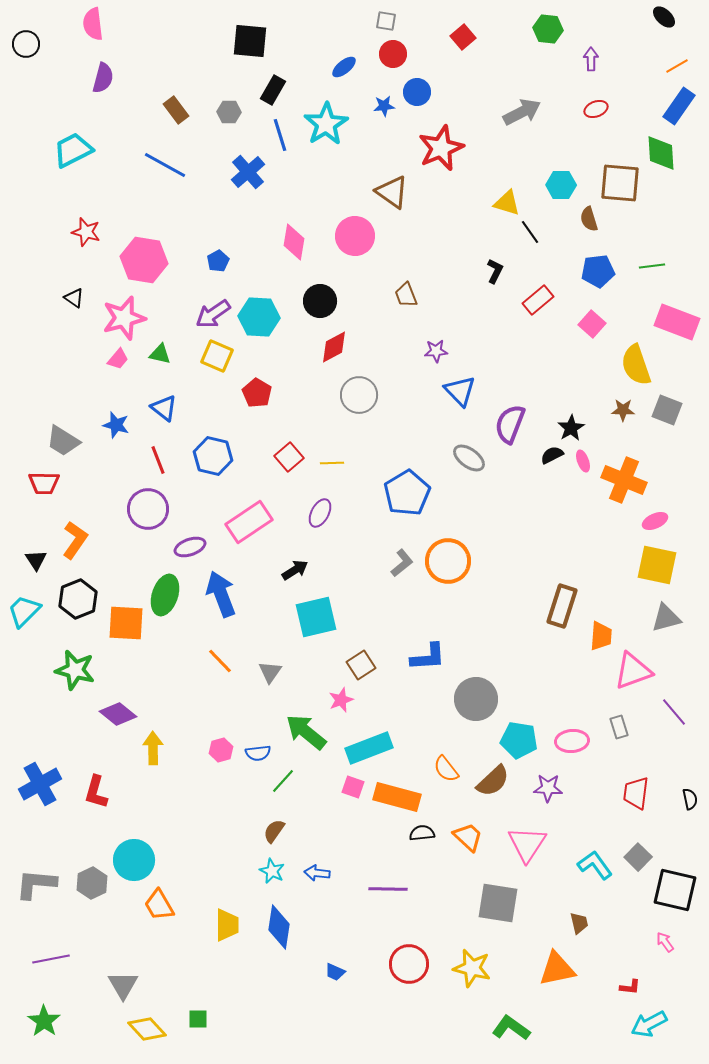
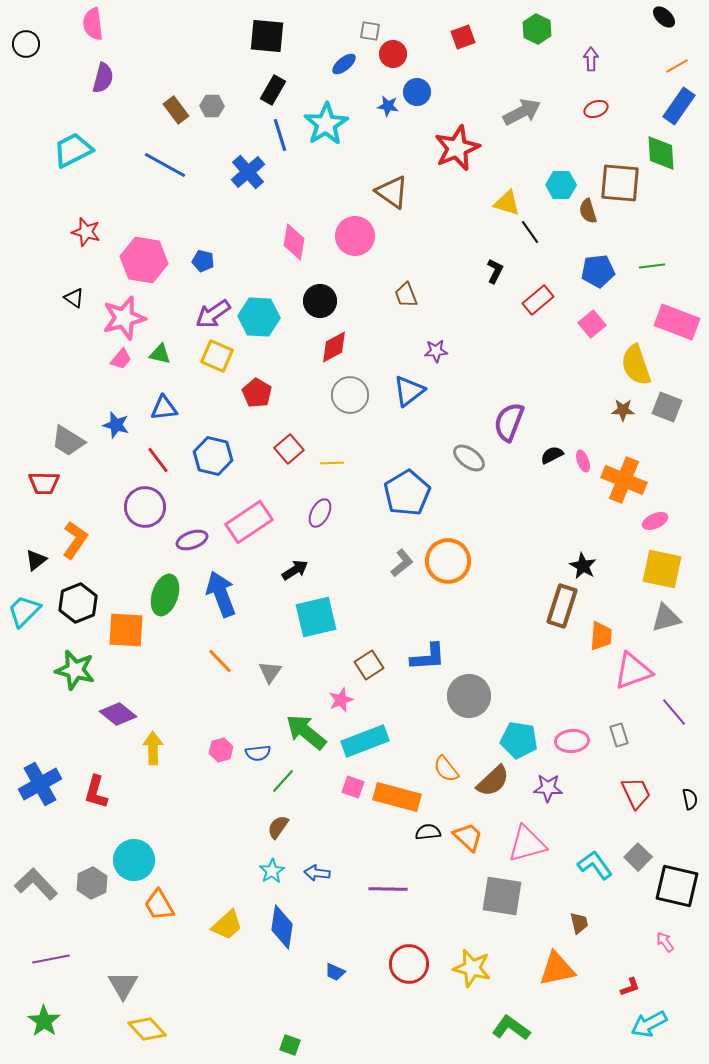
gray square at (386, 21): moved 16 px left, 10 px down
green hexagon at (548, 29): moved 11 px left; rotated 20 degrees clockwise
red square at (463, 37): rotated 20 degrees clockwise
black square at (250, 41): moved 17 px right, 5 px up
blue ellipse at (344, 67): moved 3 px up
blue star at (384, 106): moved 4 px right; rotated 15 degrees clockwise
gray hexagon at (229, 112): moved 17 px left, 6 px up
red star at (441, 148): moved 16 px right
brown semicircle at (589, 219): moved 1 px left, 8 px up
blue pentagon at (218, 261): moved 15 px left; rotated 30 degrees counterclockwise
pink square at (592, 324): rotated 8 degrees clockwise
pink trapezoid at (118, 359): moved 3 px right
blue triangle at (460, 391): moved 51 px left; rotated 36 degrees clockwise
gray circle at (359, 395): moved 9 px left
blue triangle at (164, 408): rotated 44 degrees counterclockwise
gray square at (667, 410): moved 3 px up
purple semicircle at (510, 424): moved 1 px left, 2 px up
black star at (571, 428): moved 12 px right, 138 px down; rotated 12 degrees counterclockwise
gray trapezoid at (63, 441): moved 5 px right
red square at (289, 457): moved 8 px up
red line at (158, 460): rotated 16 degrees counterclockwise
purple circle at (148, 509): moved 3 px left, 2 px up
purple ellipse at (190, 547): moved 2 px right, 7 px up
black triangle at (36, 560): rotated 25 degrees clockwise
yellow square at (657, 565): moved 5 px right, 4 px down
black hexagon at (78, 599): moved 4 px down
orange square at (126, 623): moved 7 px down
brown square at (361, 665): moved 8 px right
gray circle at (476, 699): moved 7 px left, 3 px up
gray rectangle at (619, 727): moved 8 px down
cyan rectangle at (369, 748): moved 4 px left, 7 px up
red trapezoid at (636, 793): rotated 148 degrees clockwise
brown semicircle at (274, 831): moved 4 px right, 4 px up
black semicircle at (422, 833): moved 6 px right, 1 px up
pink triangle at (527, 844): rotated 42 degrees clockwise
cyan star at (272, 871): rotated 15 degrees clockwise
gray L-shape at (36, 884): rotated 42 degrees clockwise
black square at (675, 890): moved 2 px right, 4 px up
gray square at (498, 903): moved 4 px right, 7 px up
yellow trapezoid at (227, 925): rotated 48 degrees clockwise
blue diamond at (279, 927): moved 3 px right
red L-shape at (630, 987): rotated 25 degrees counterclockwise
green square at (198, 1019): moved 92 px right, 26 px down; rotated 20 degrees clockwise
